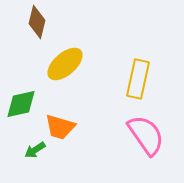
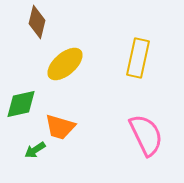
yellow rectangle: moved 21 px up
pink semicircle: rotated 9 degrees clockwise
